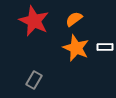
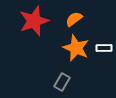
red star: rotated 28 degrees clockwise
white rectangle: moved 1 px left, 1 px down
gray rectangle: moved 28 px right, 2 px down
